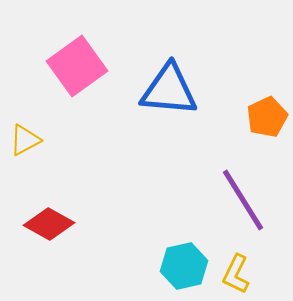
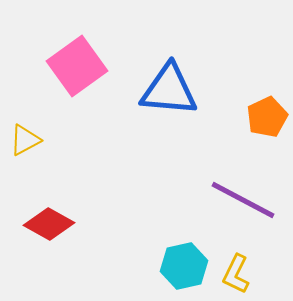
purple line: rotated 30 degrees counterclockwise
